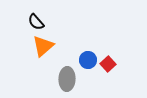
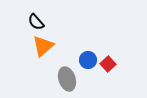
gray ellipse: rotated 20 degrees counterclockwise
